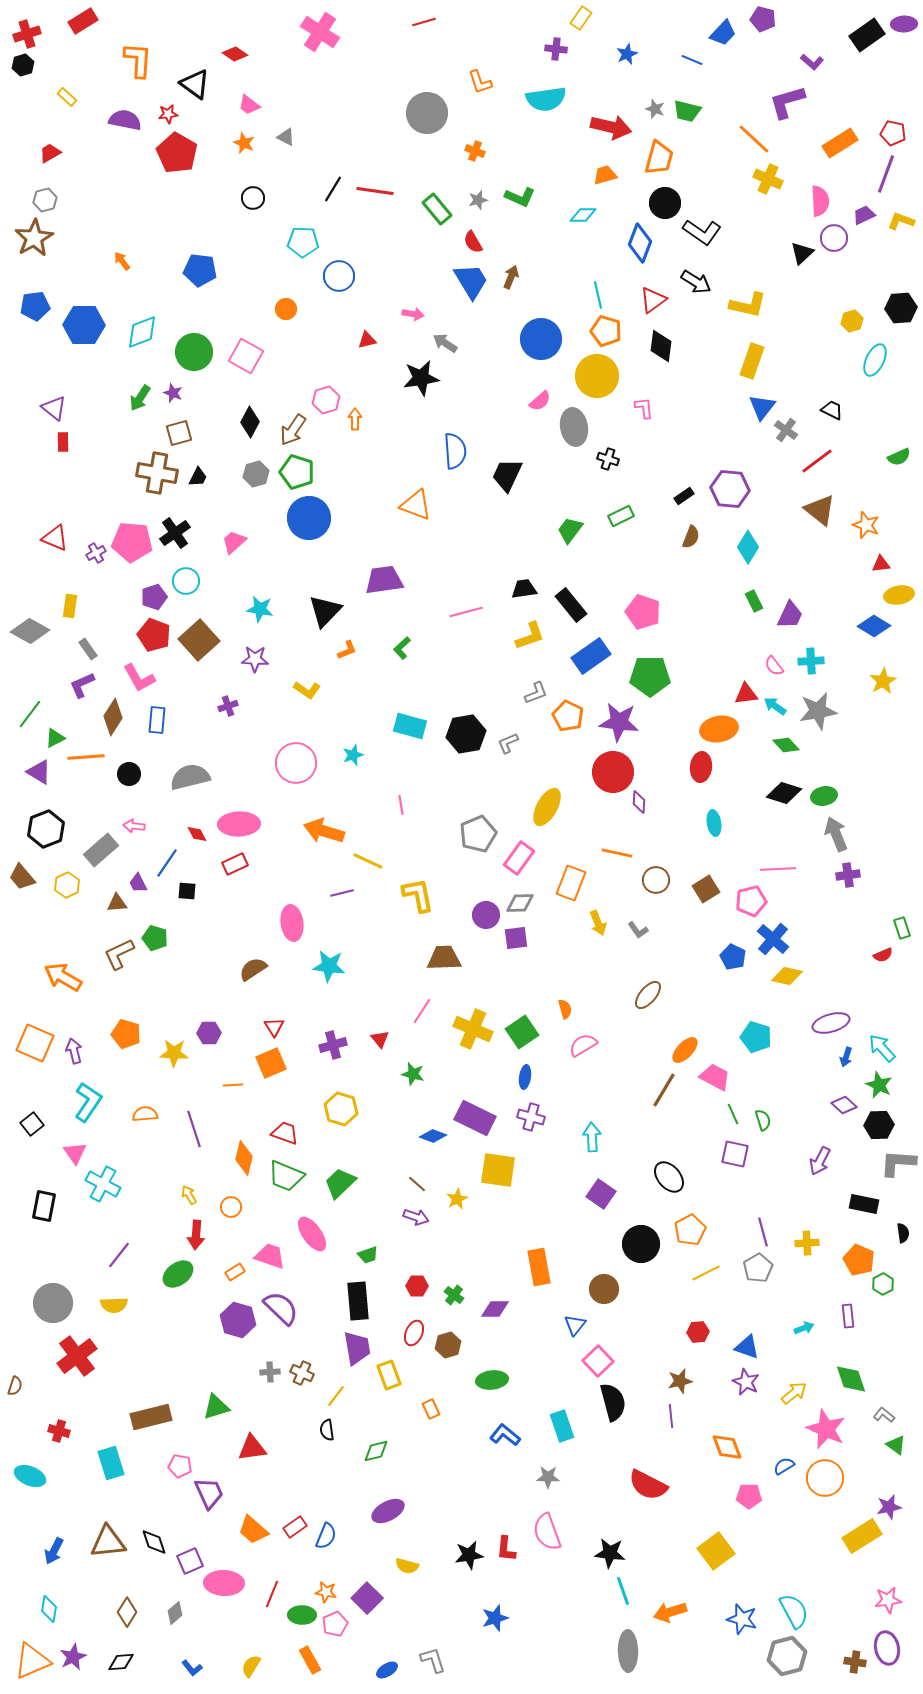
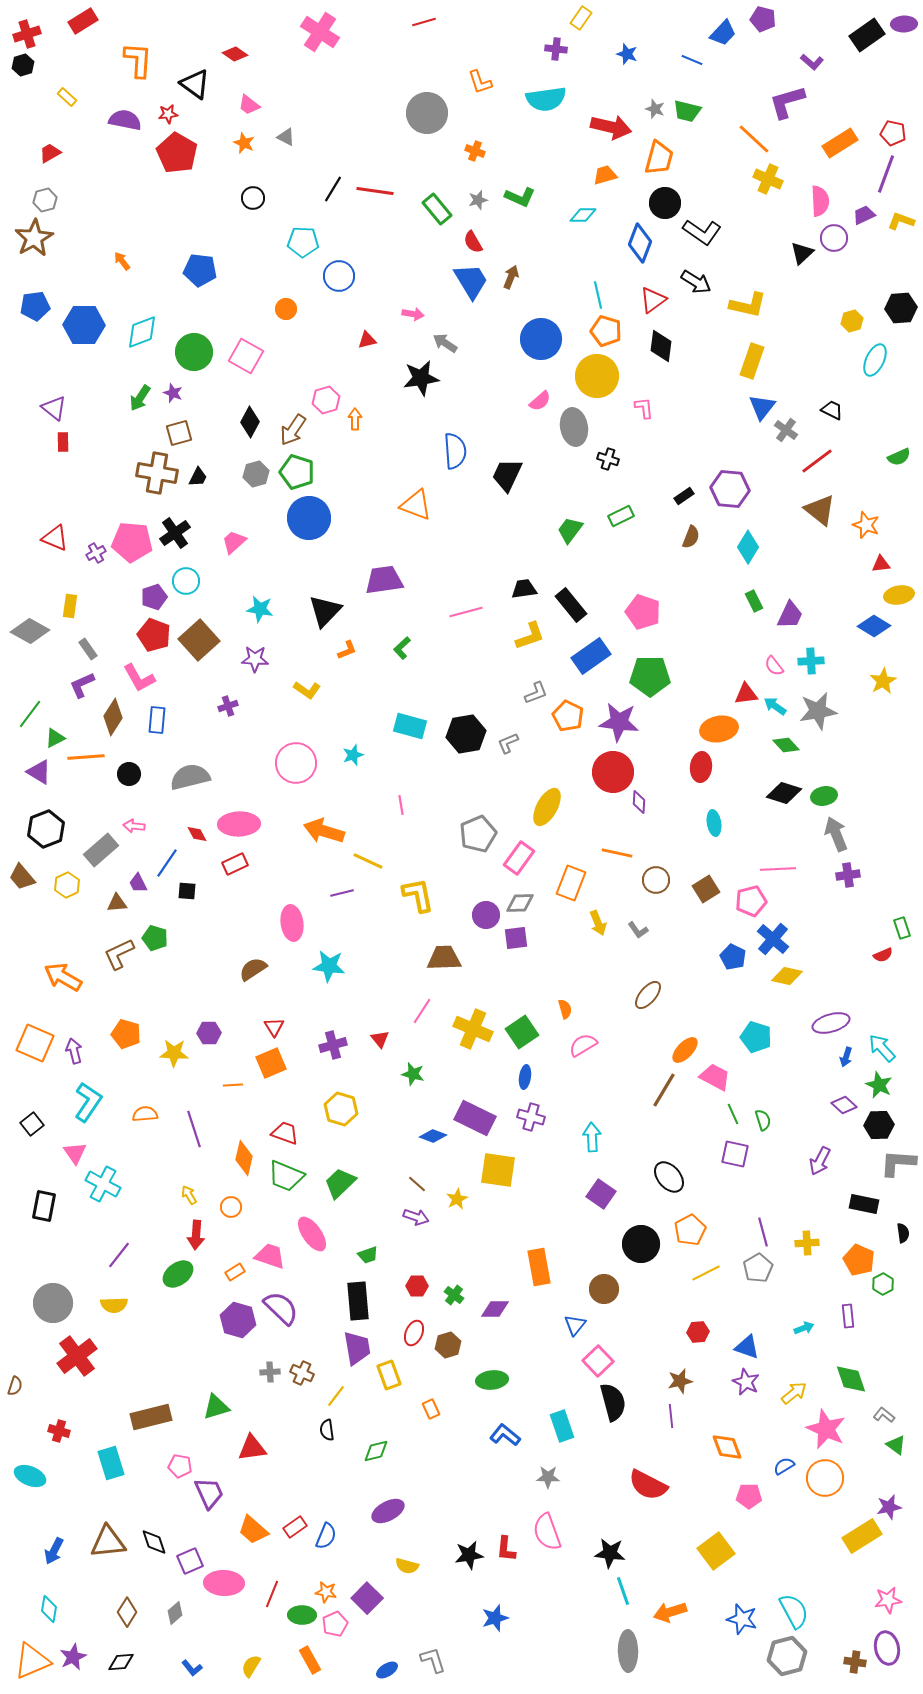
blue star at (627, 54): rotated 30 degrees counterclockwise
